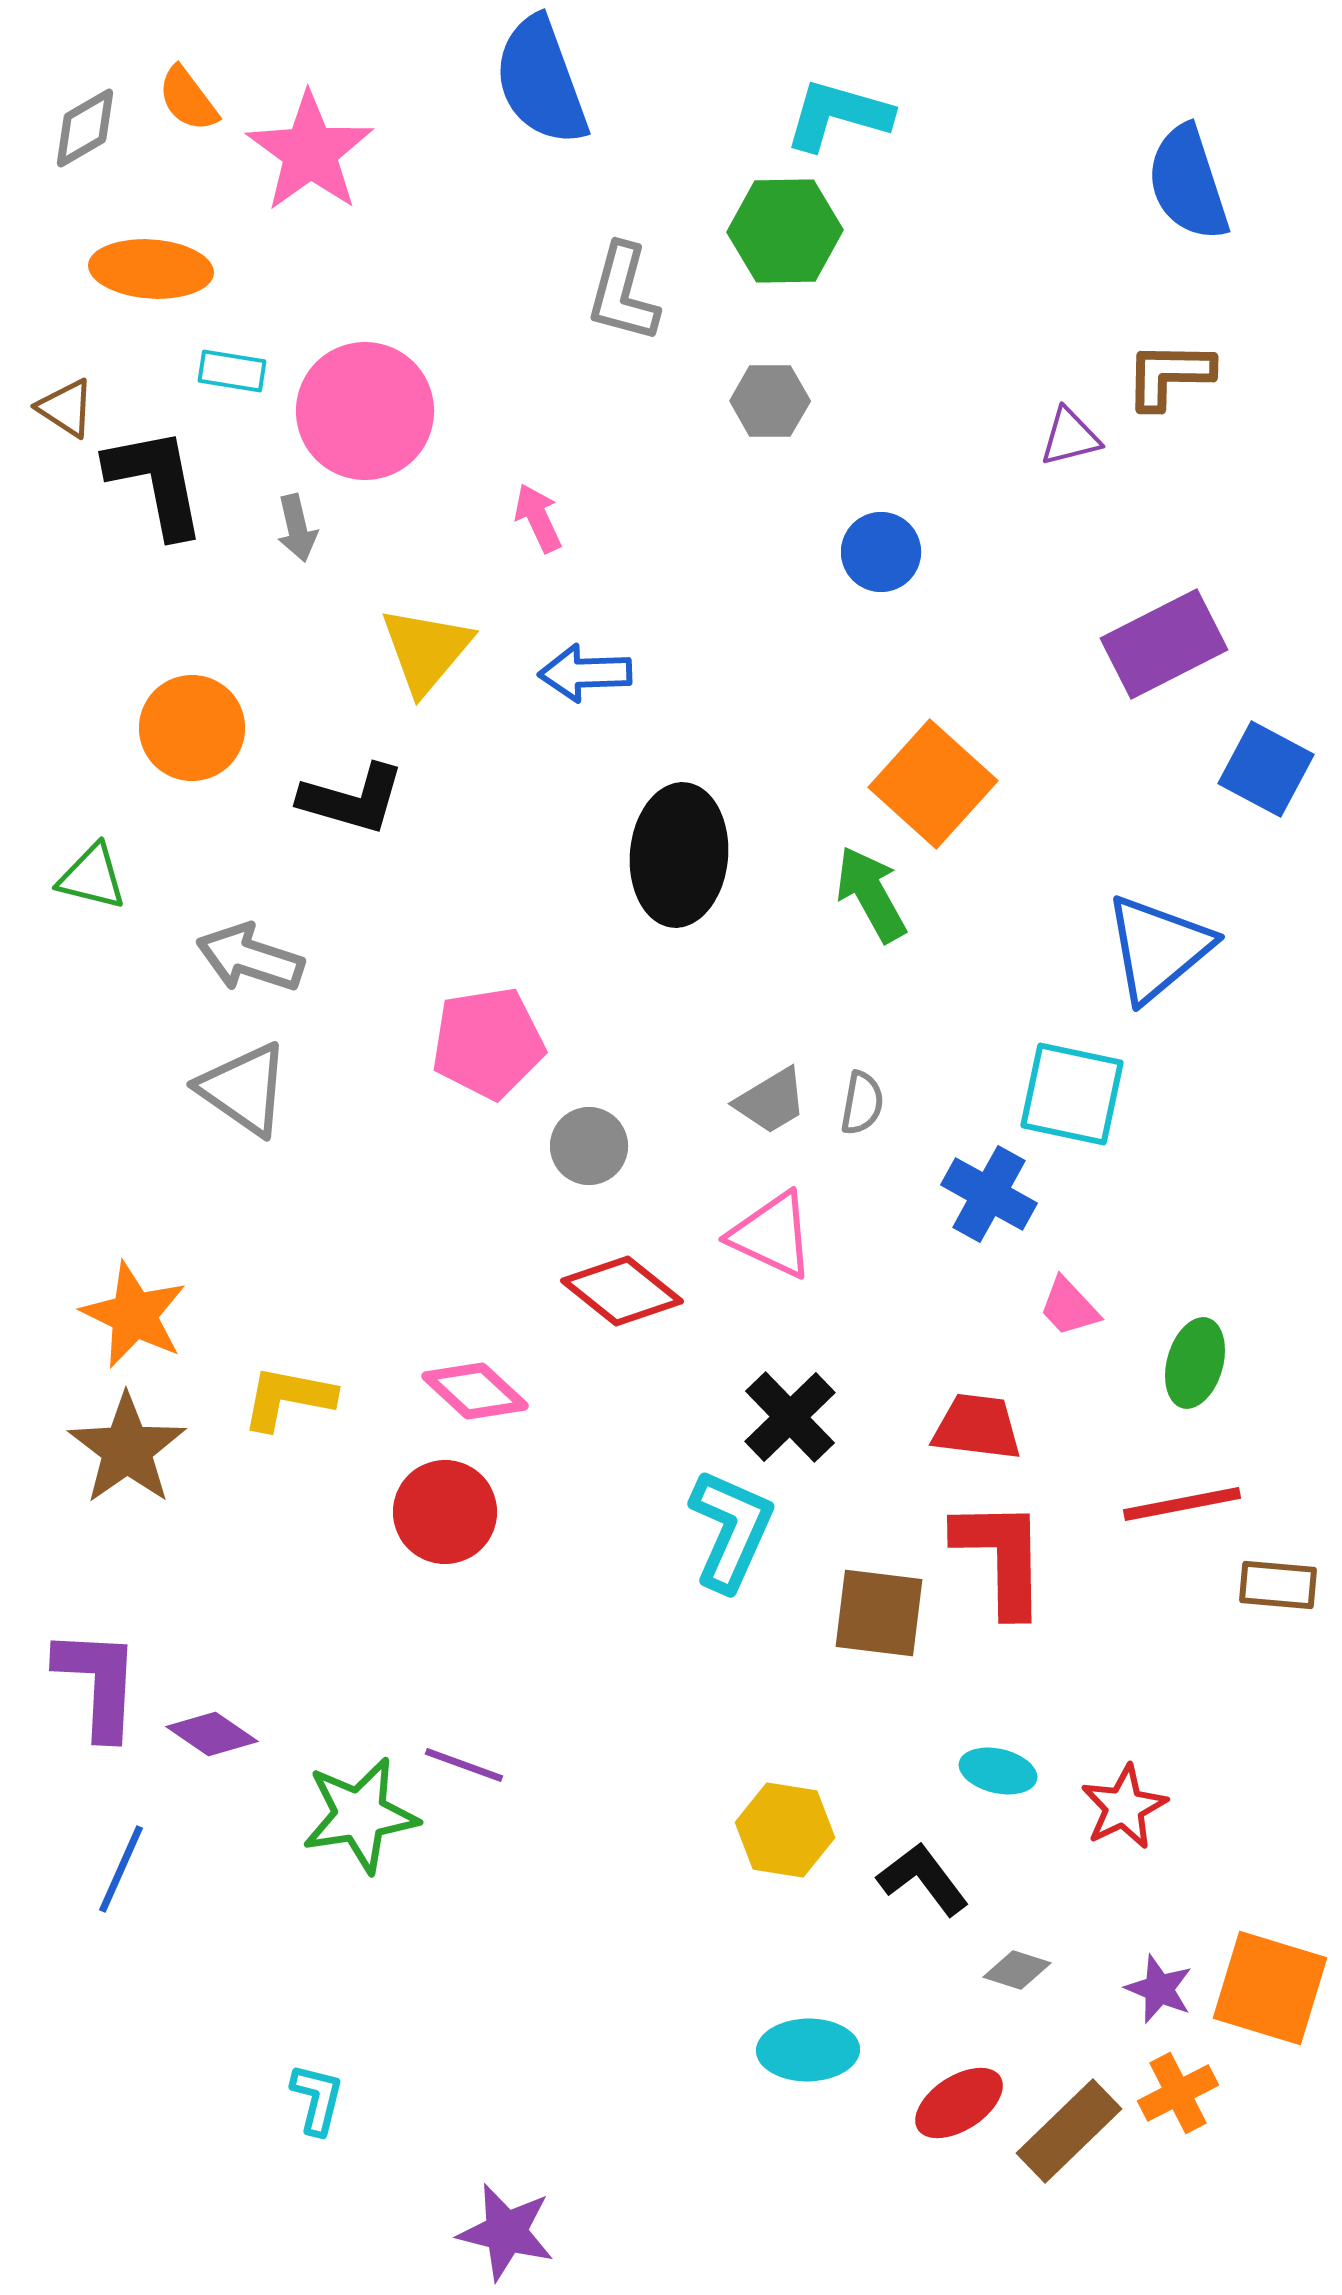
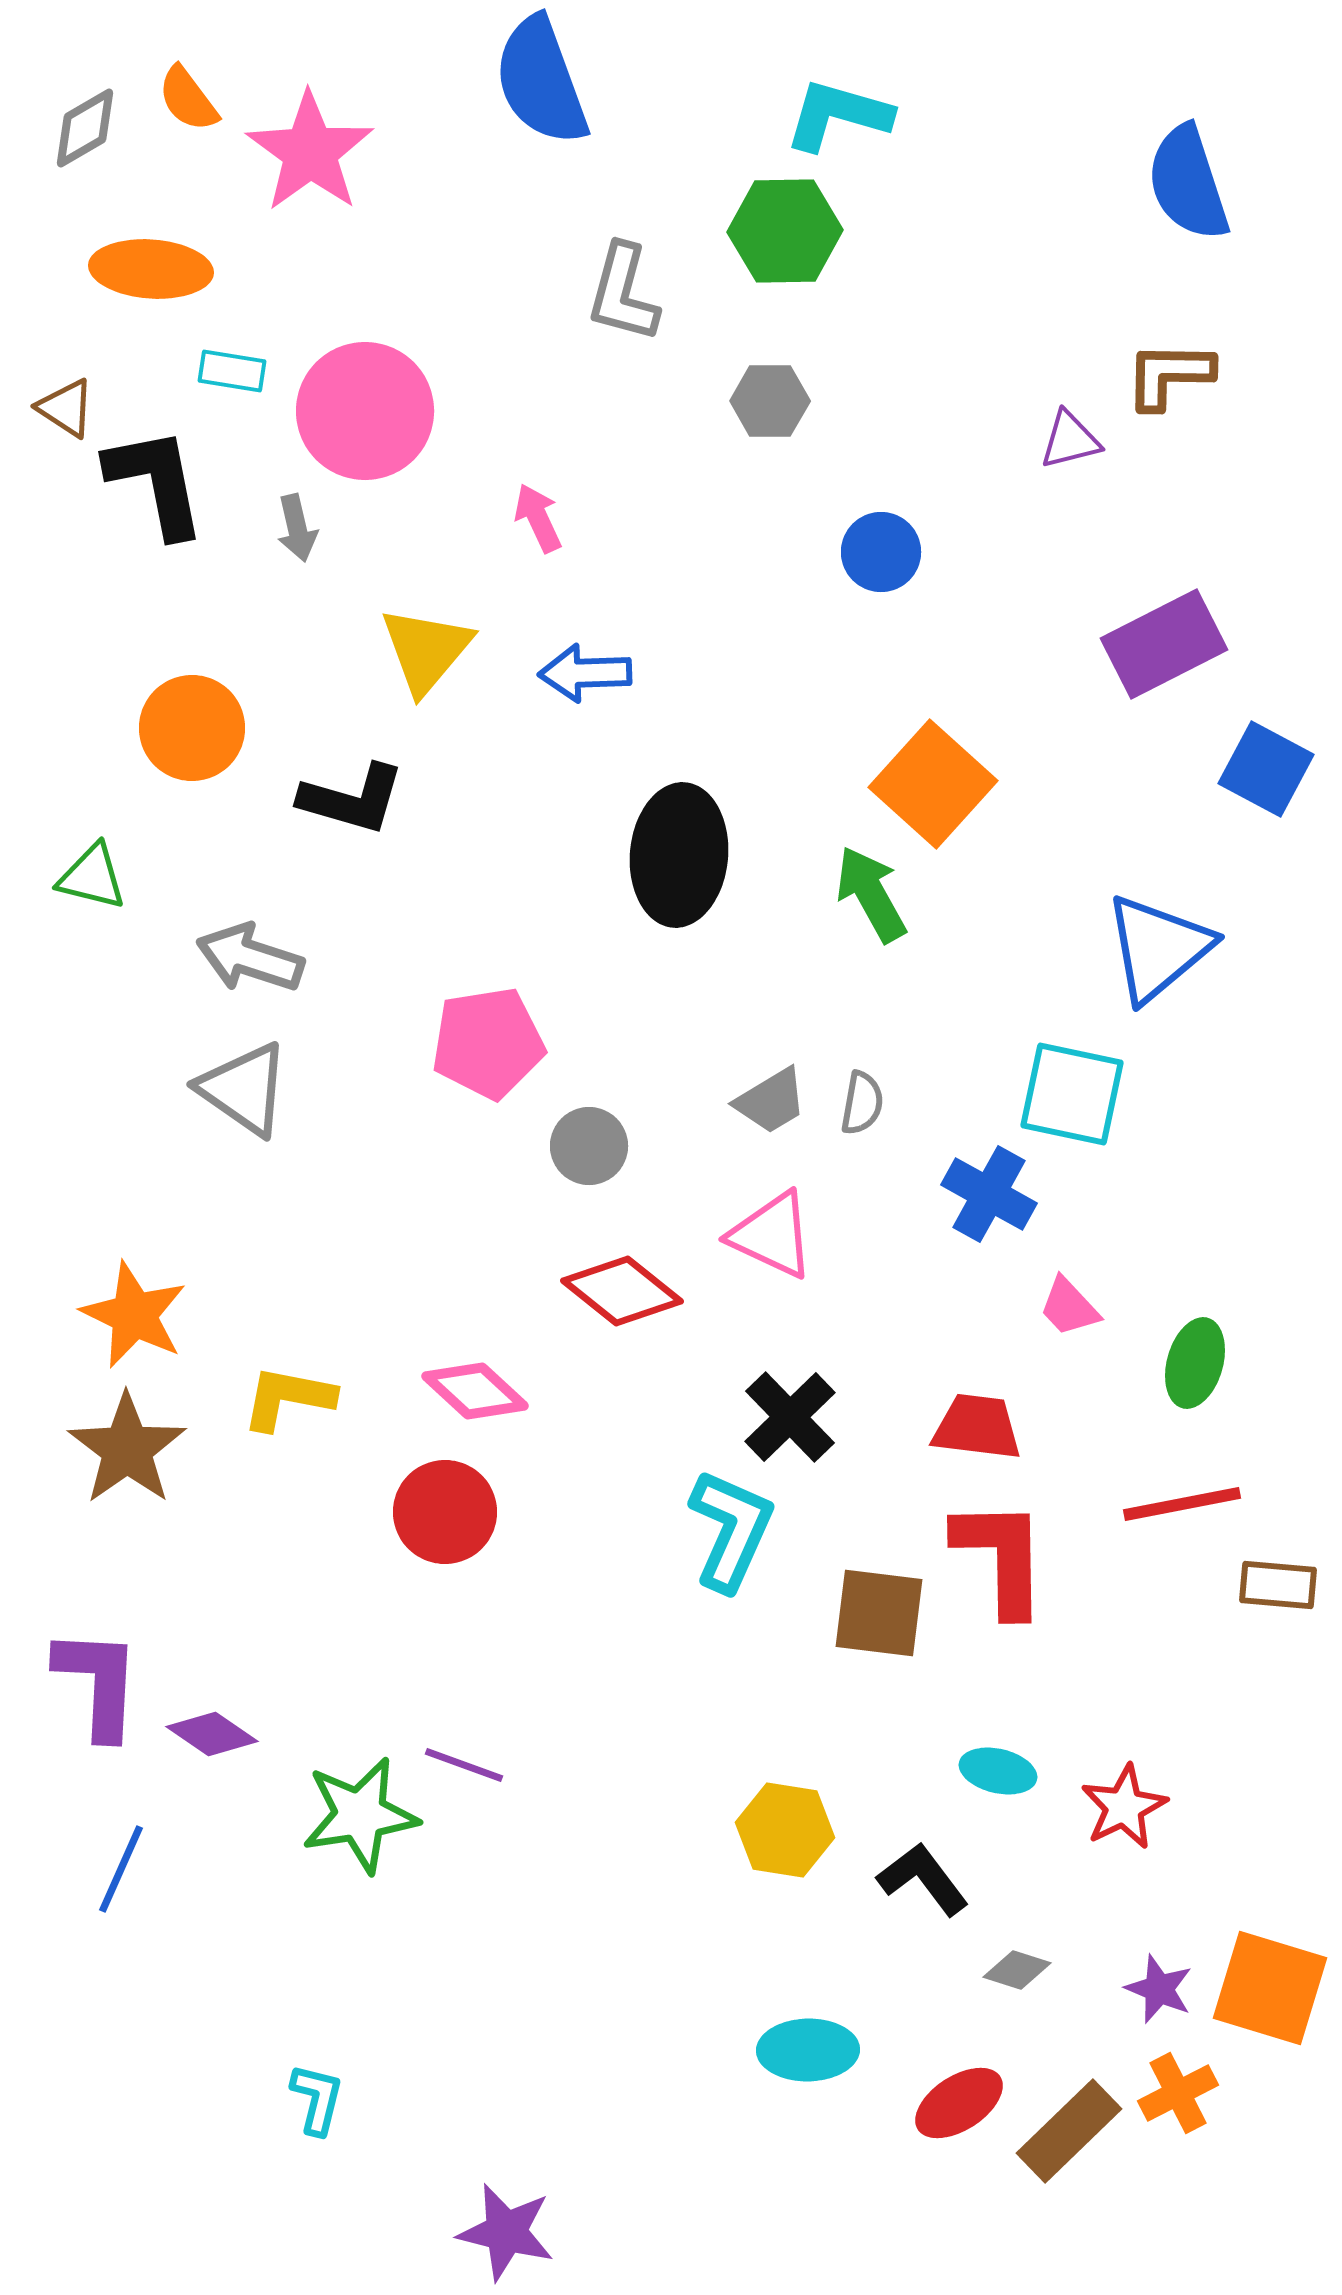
purple triangle at (1070, 437): moved 3 px down
